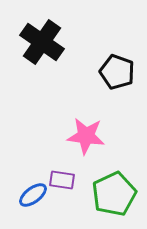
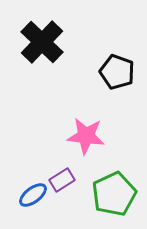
black cross: rotated 9 degrees clockwise
purple rectangle: rotated 40 degrees counterclockwise
